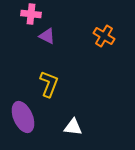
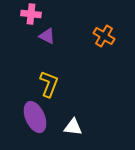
purple ellipse: moved 12 px right
